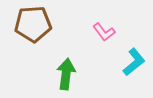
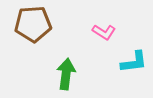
pink L-shape: rotated 20 degrees counterclockwise
cyan L-shape: rotated 32 degrees clockwise
